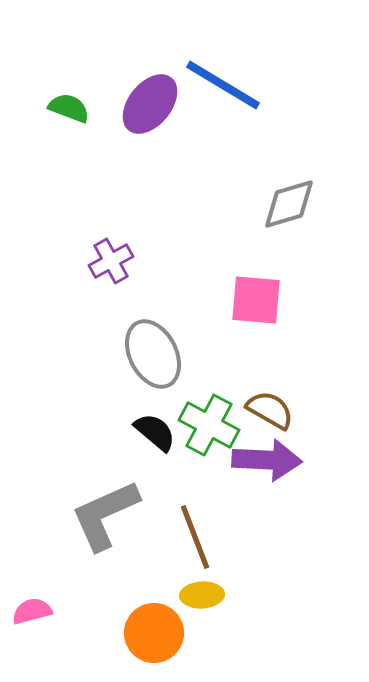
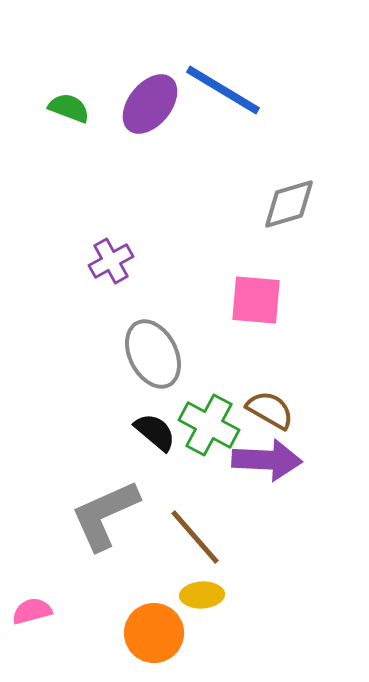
blue line: moved 5 px down
brown line: rotated 20 degrees counterclockwise
